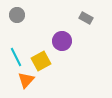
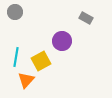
gray circle: moved 2 px left, 3 px up
cyan line: rotated 36 degrees clockwise
